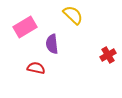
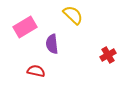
red semicircle: moved 3 px down
